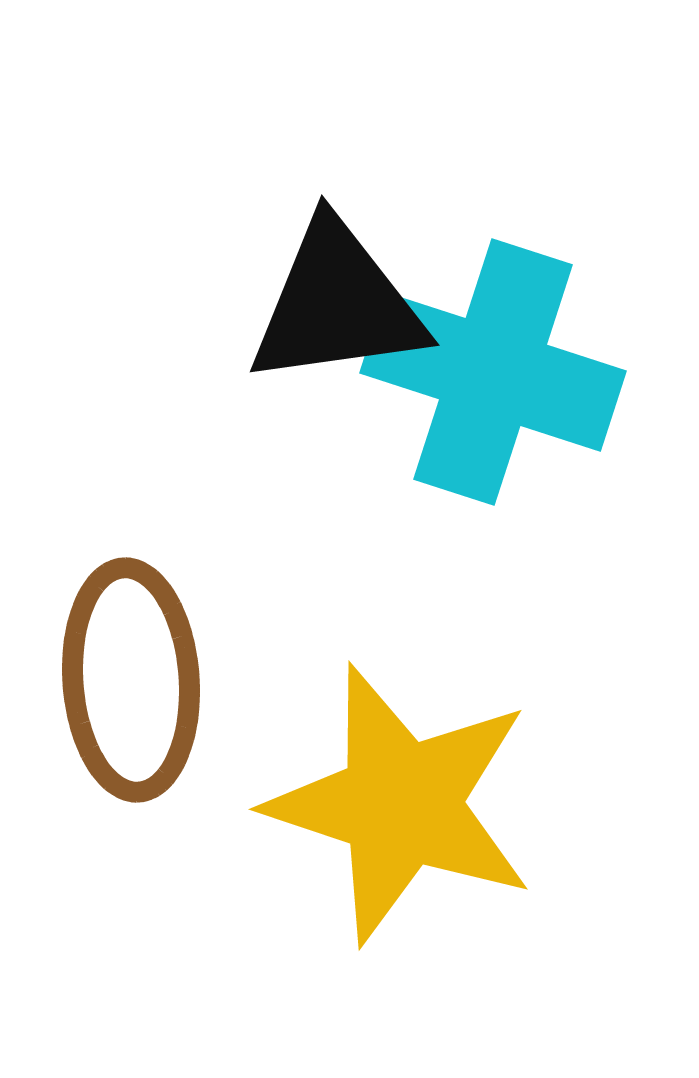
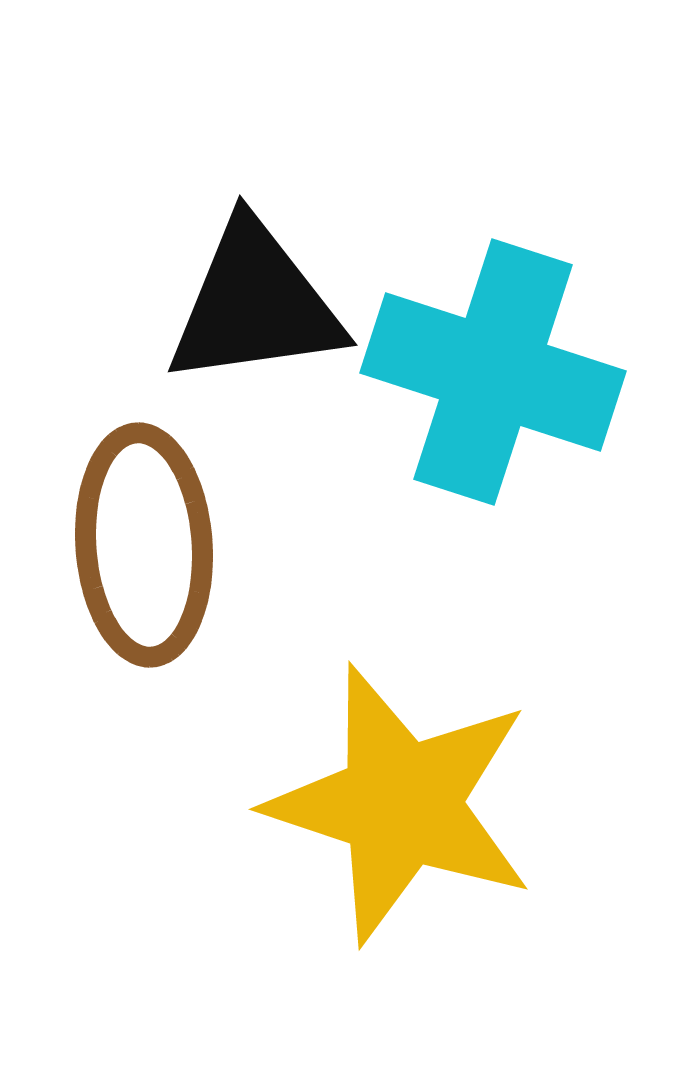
black triangle: moved 82 px left
brown ellipse: moved 13 px right, 135 px up
